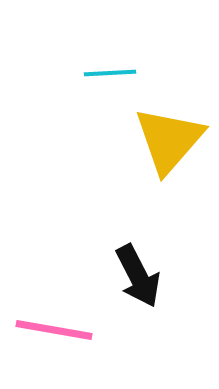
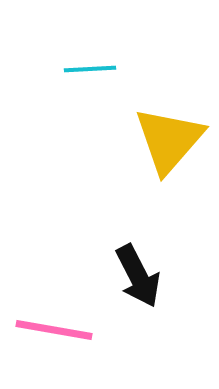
cyan line: moved 20 px left, 4 px up
